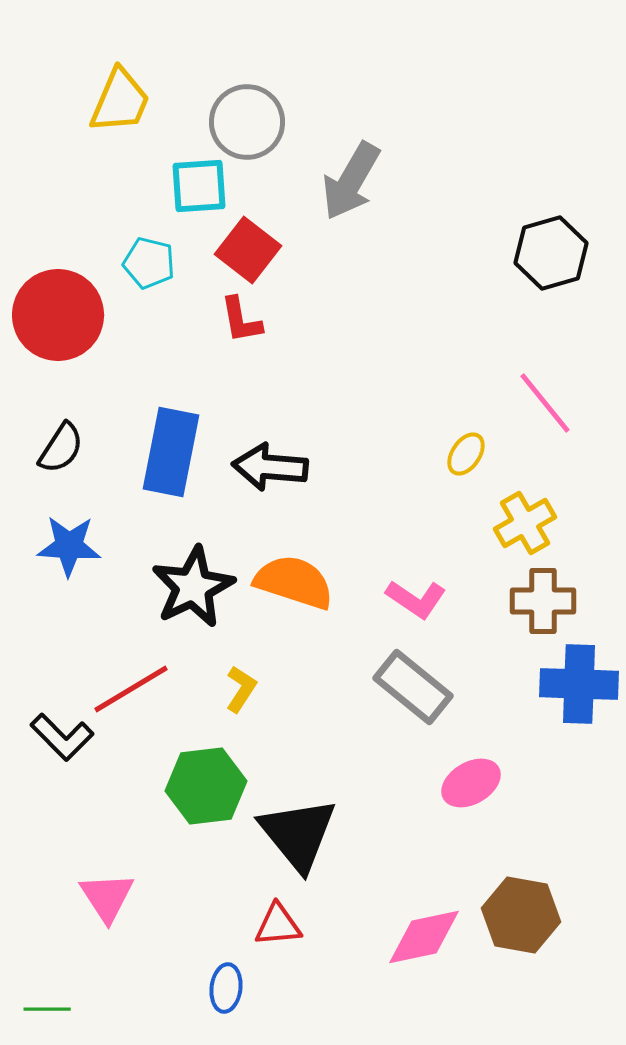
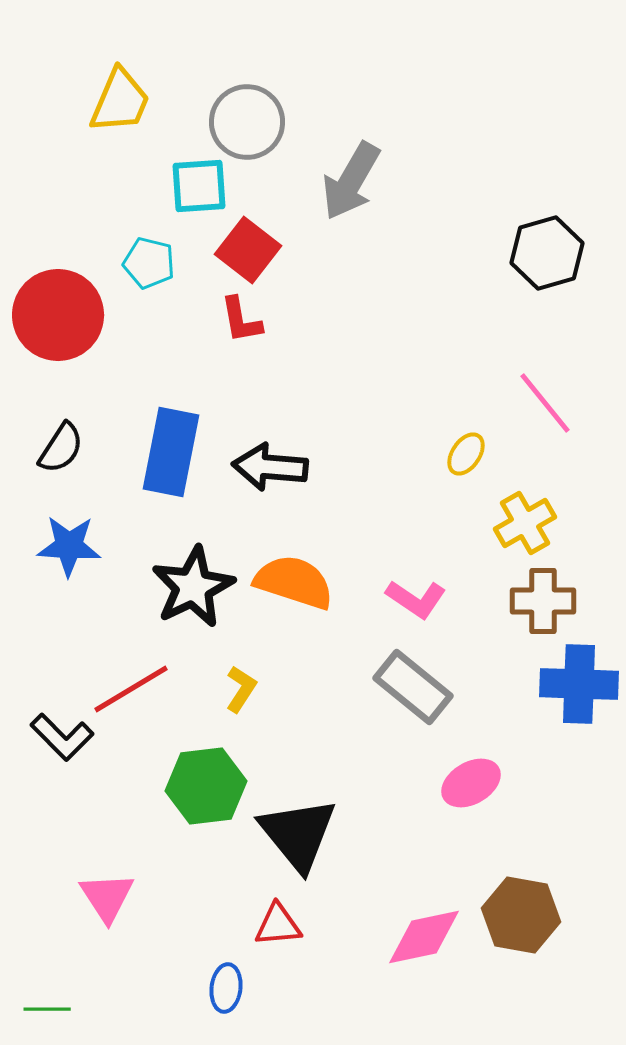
black hexagon: moved 4 px left
